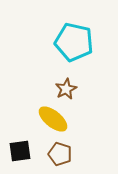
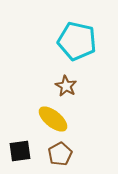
cyan pentagon: moved 3 px right, 1 px up
brown star: moved 3 px up; rotated 15 degrees counterclockwise
brown pentagon: rotated 25 degrees clockwise
